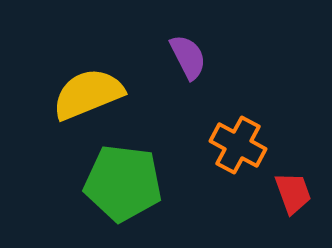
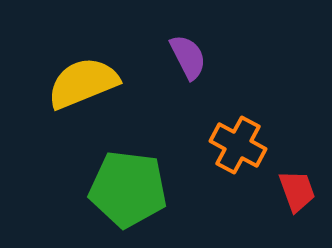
yellow semicircle: moved 5 px left, 11 px up
green pentagon: moved 5 px right, 6 px down
red trapezoid: moved 4 px right, 2 px up
